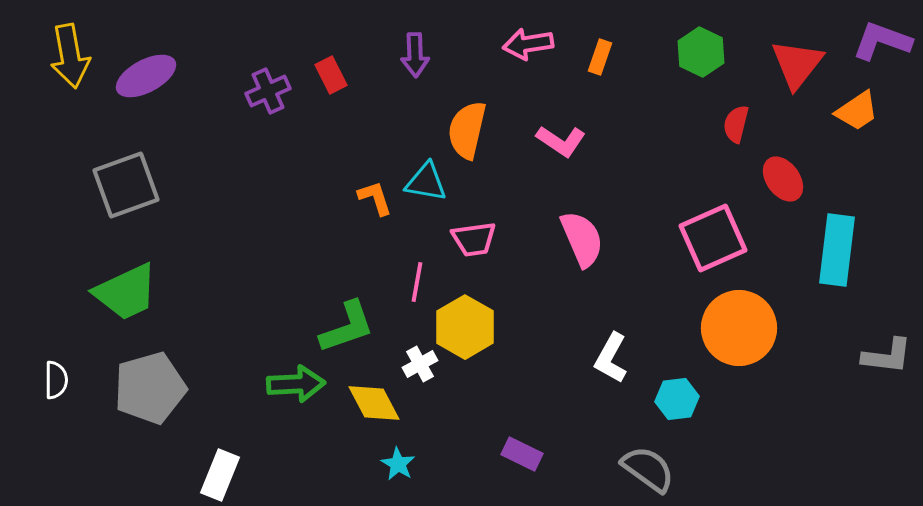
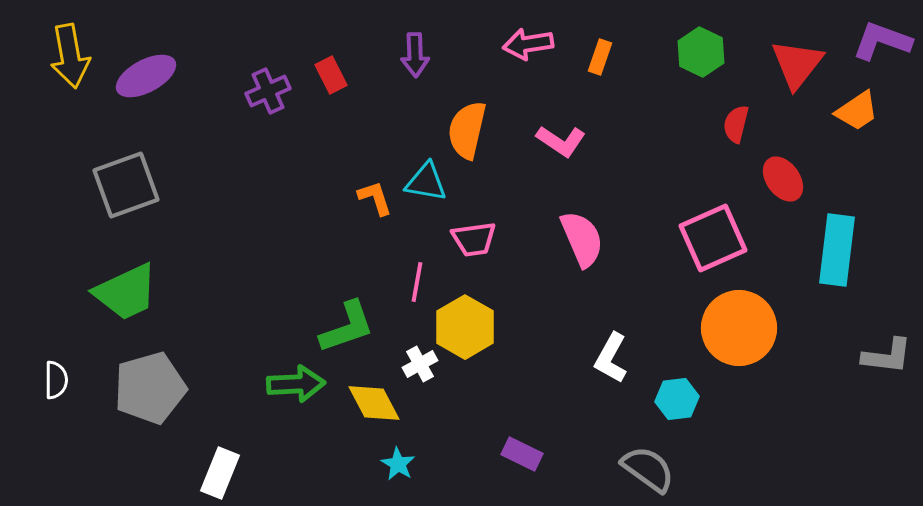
white rectangle: moved 2 px up
